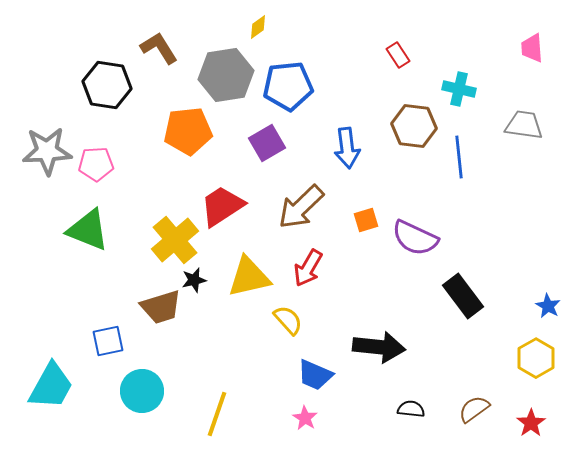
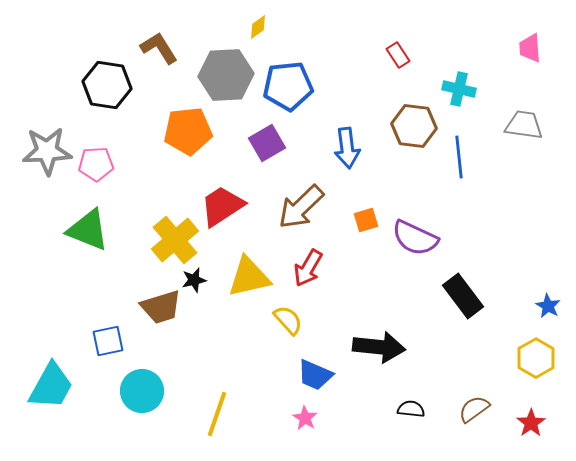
pink trapezoid: moved 2 px left
gray hexagon: rotated 6 degrees clockwise
